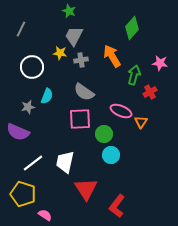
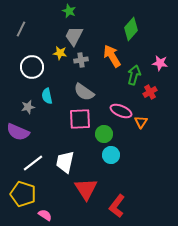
green diamond: moved 1 px left, 1 px down
cyan semicircle: rotated 147 degrees clockwise
